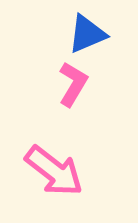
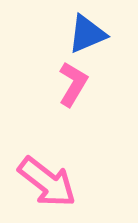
pink arrow: moved 7 px left, 11 px down
